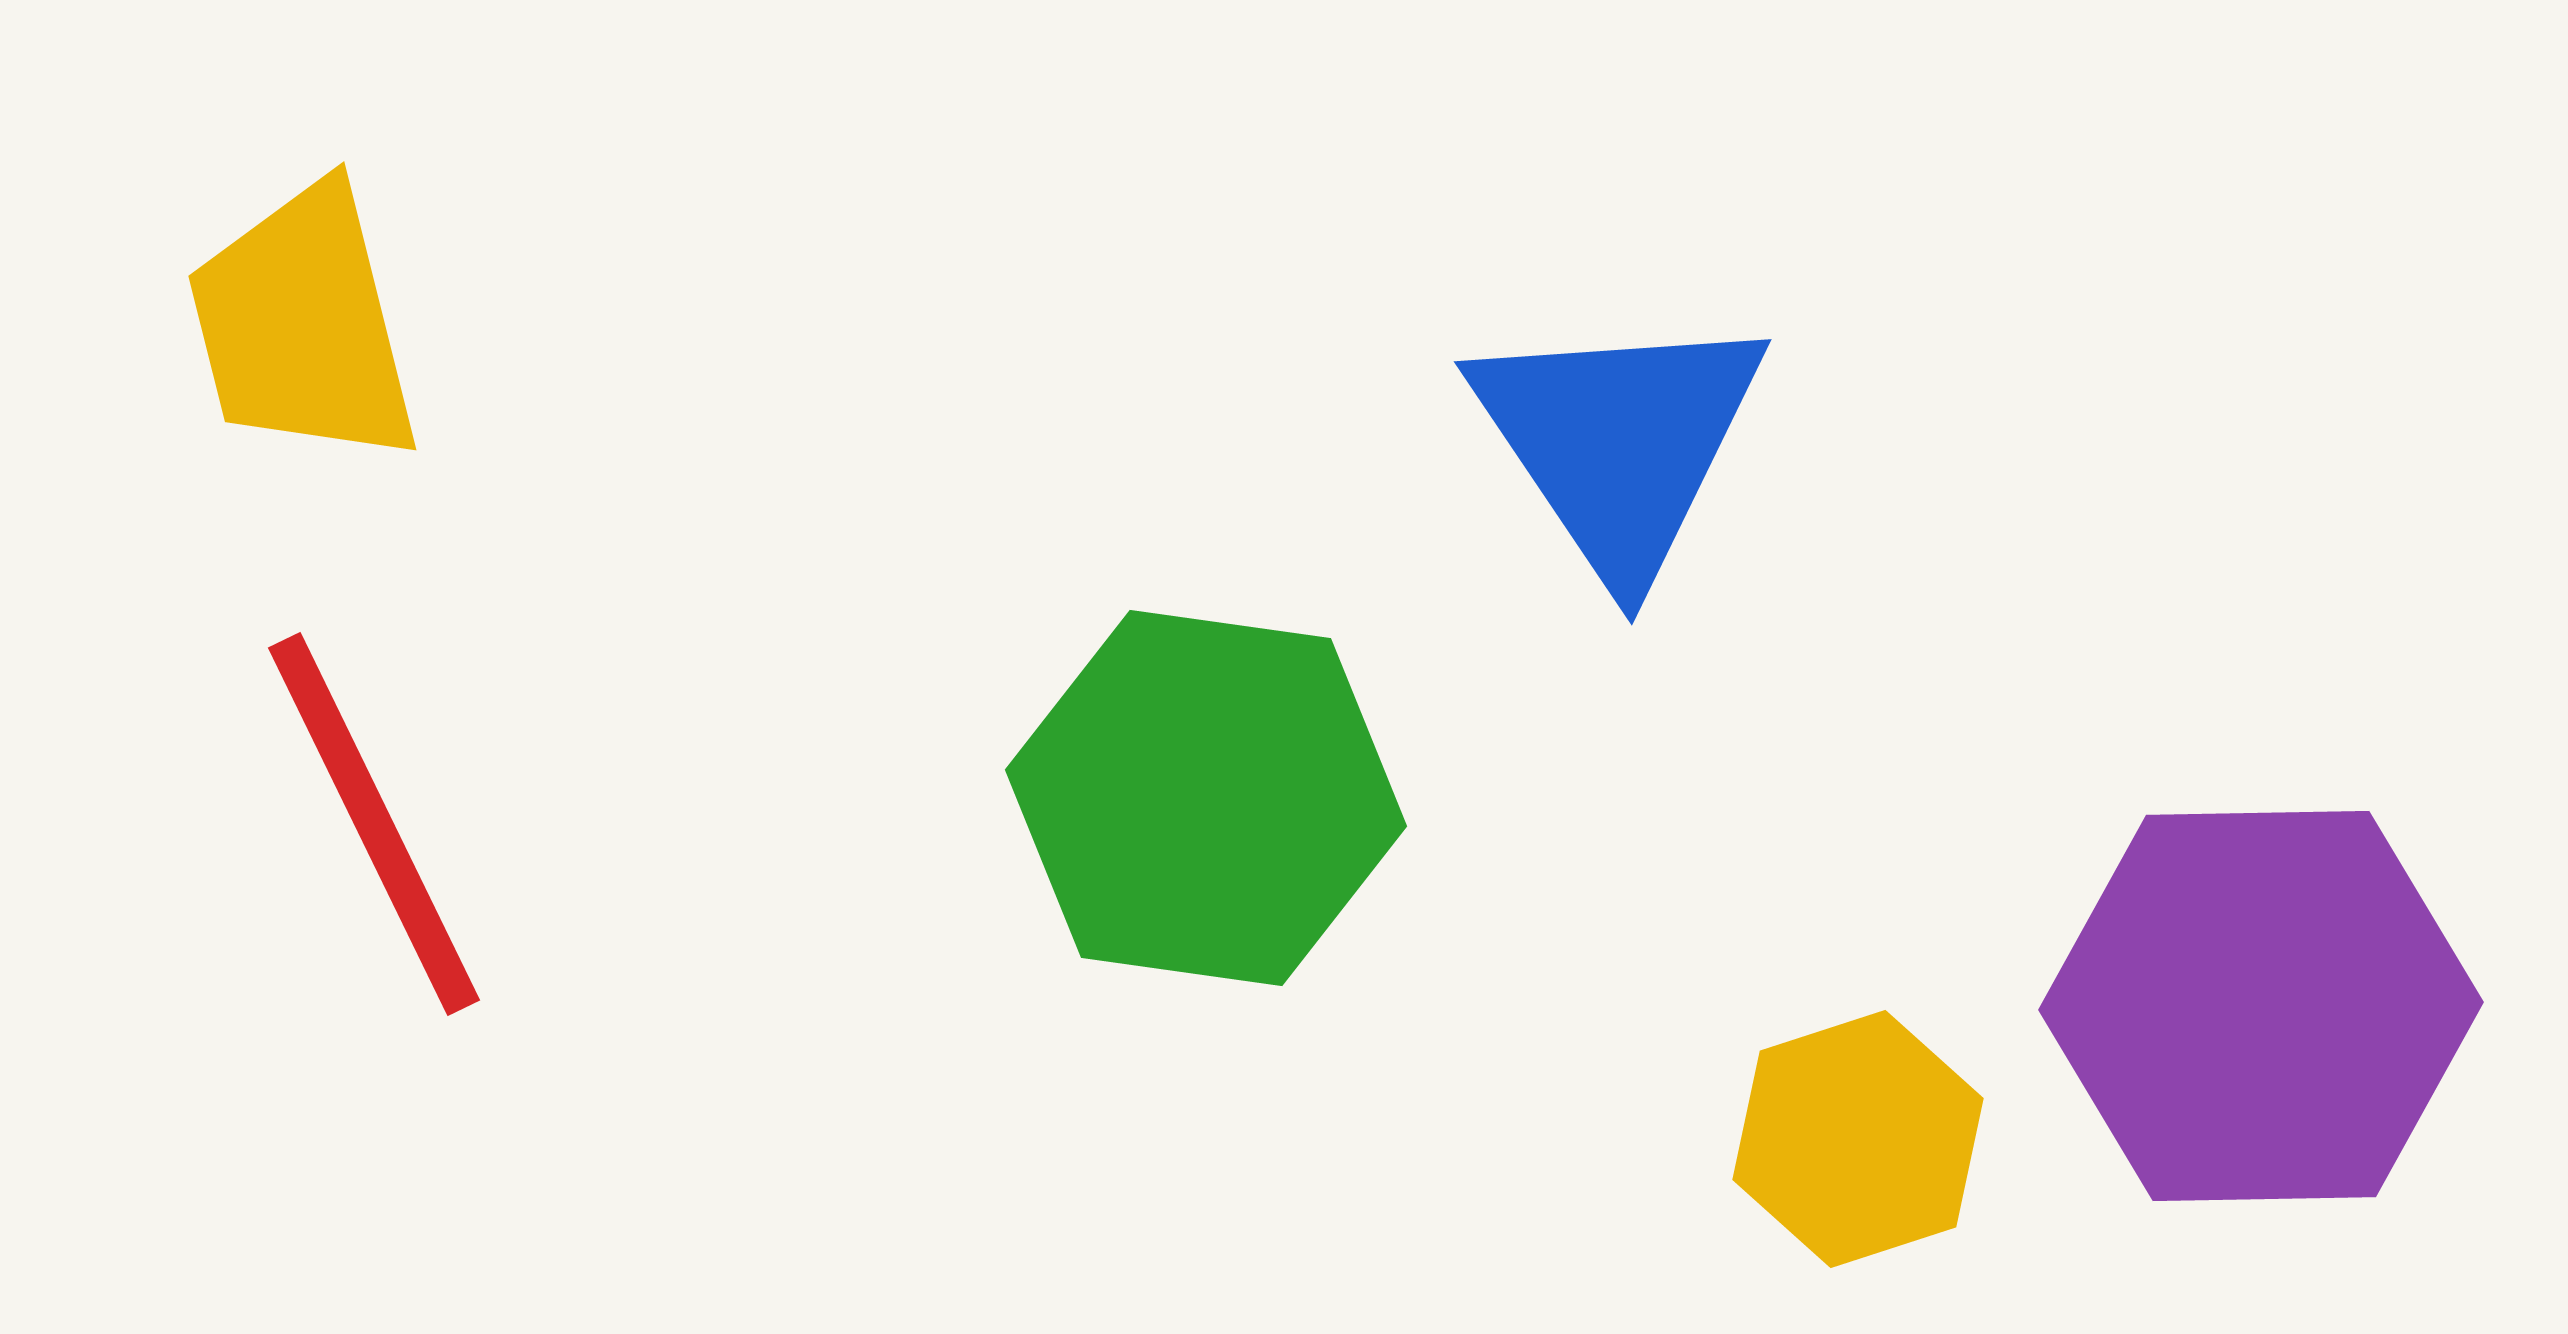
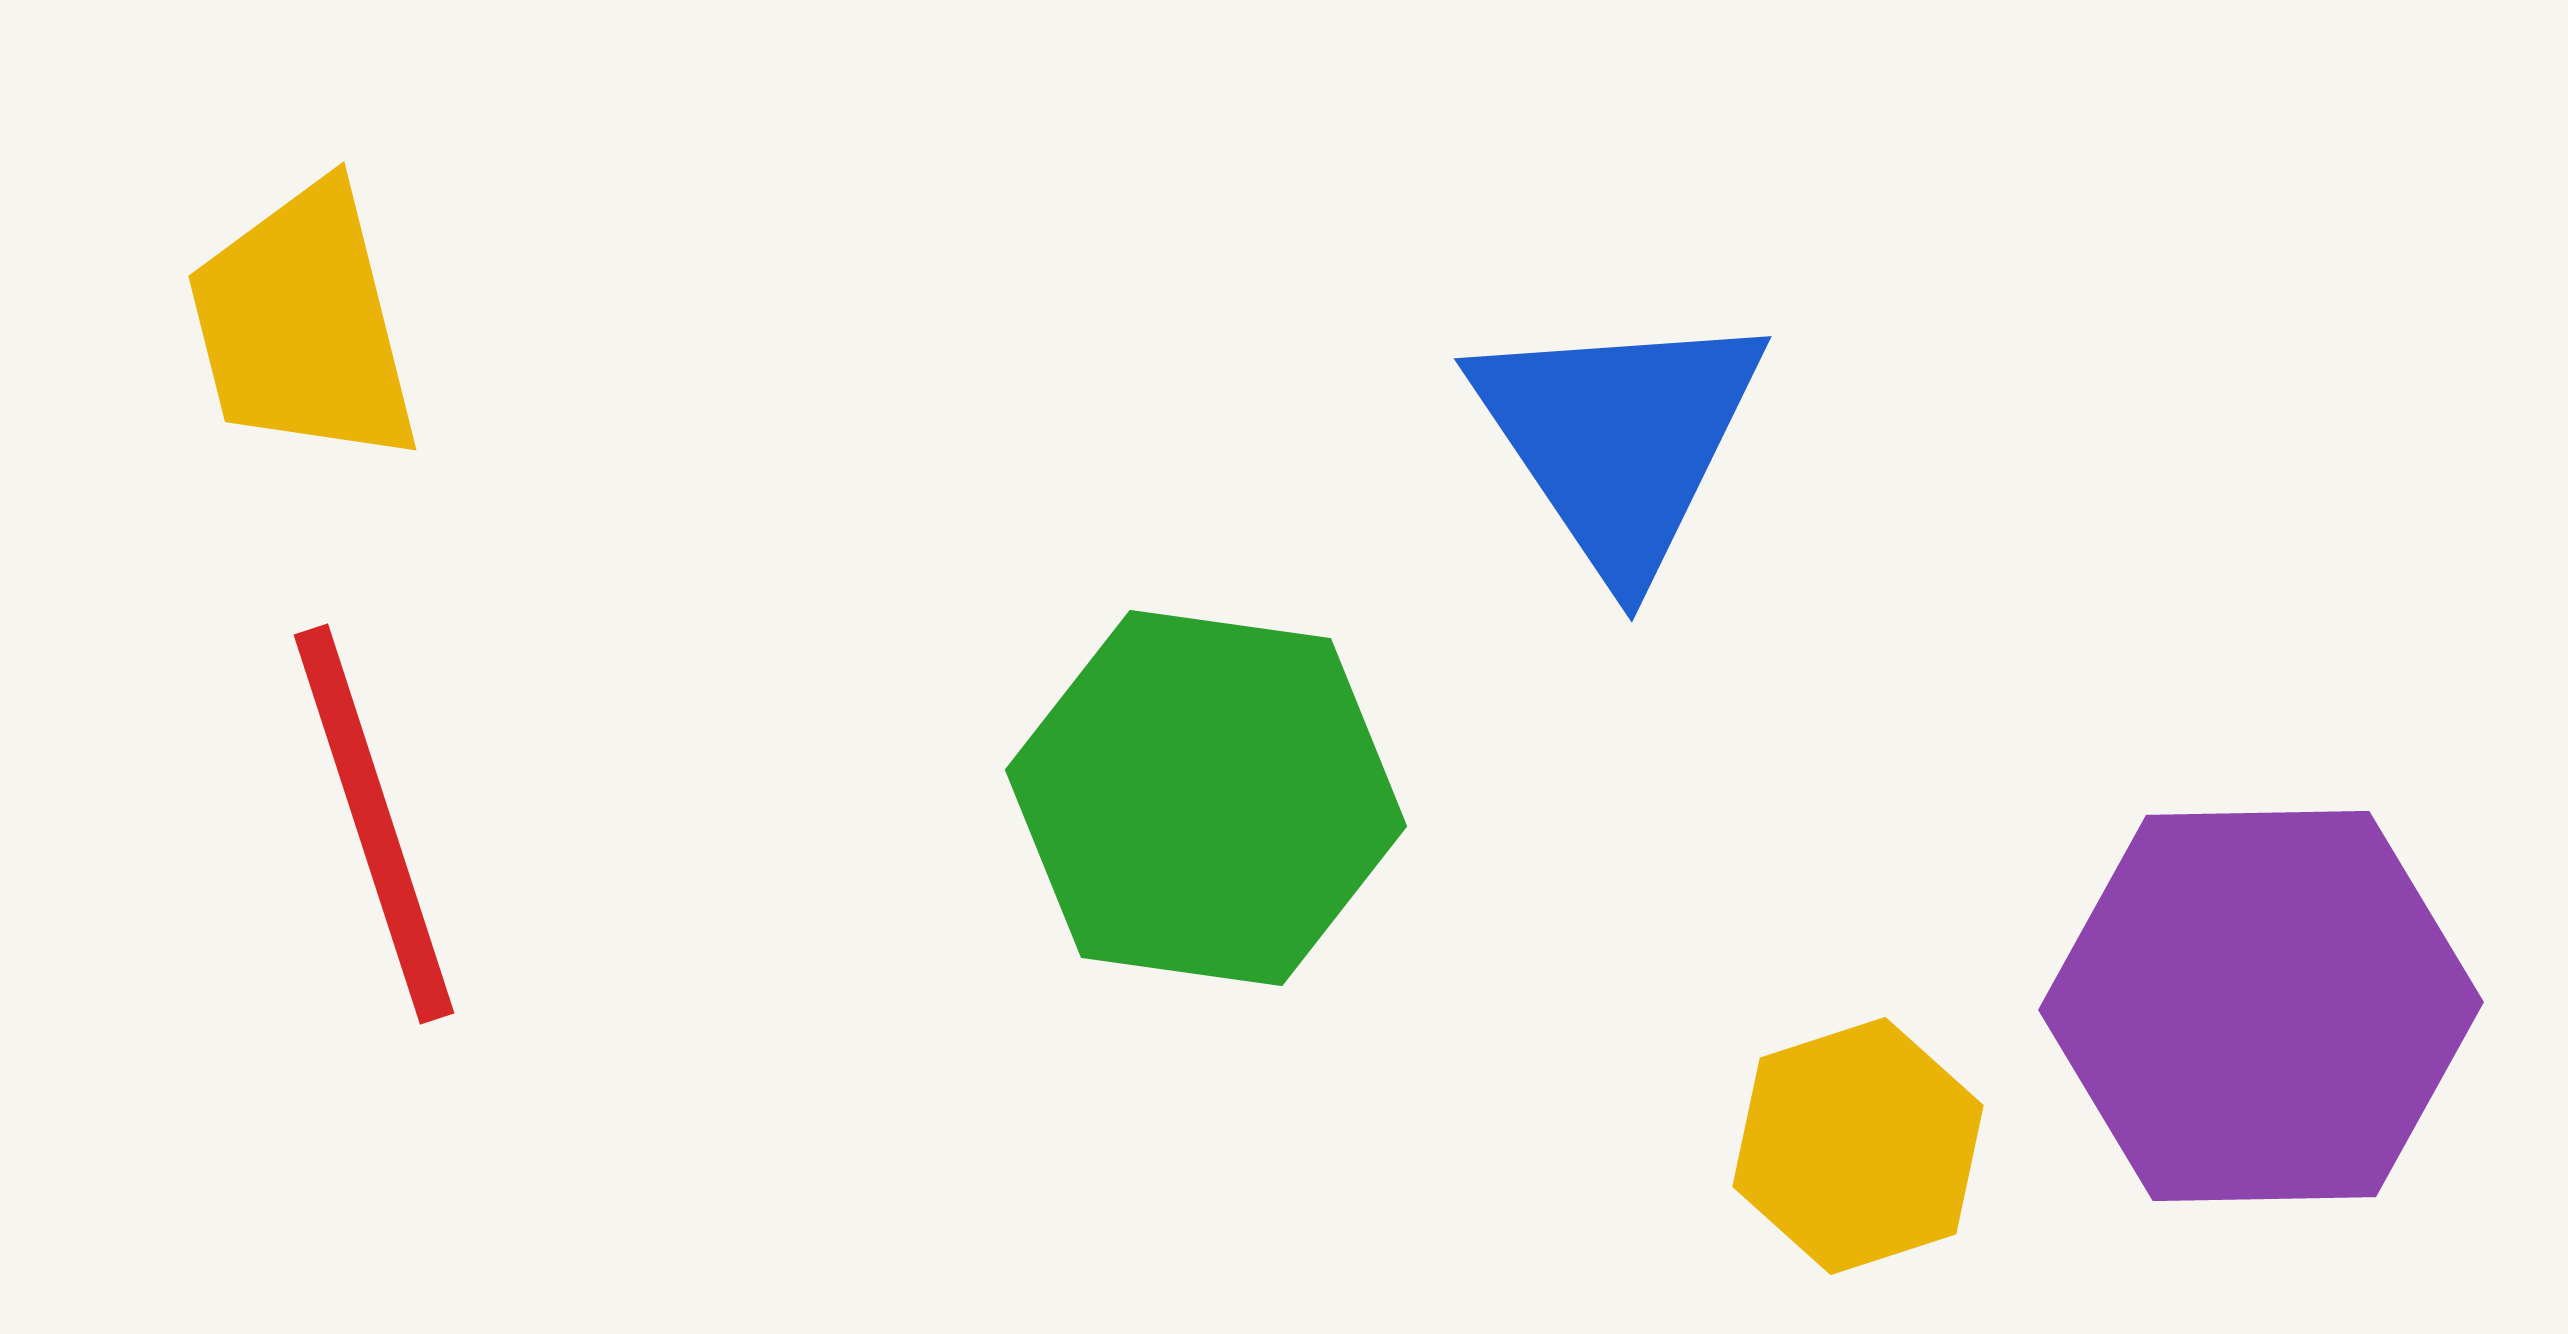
blue triangle: moved 3 px up
red line: rotated 8 degrees clockwise
yellow hexagon: moved 7 px down
